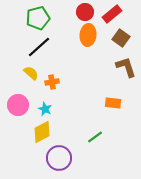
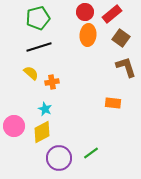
black line: rotated 25 degrees clockwise
pink circle: moved 4 px left, 21 px down
green line: moved 4 px left, 16 px down
